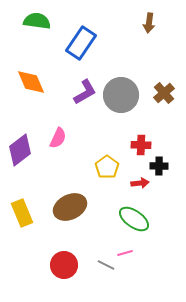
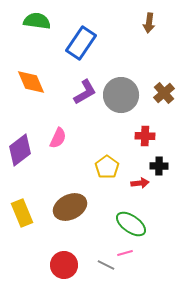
red cross: moved 4 px right, 9 px up
green ellipse: moved 3 px left, 5 px down
